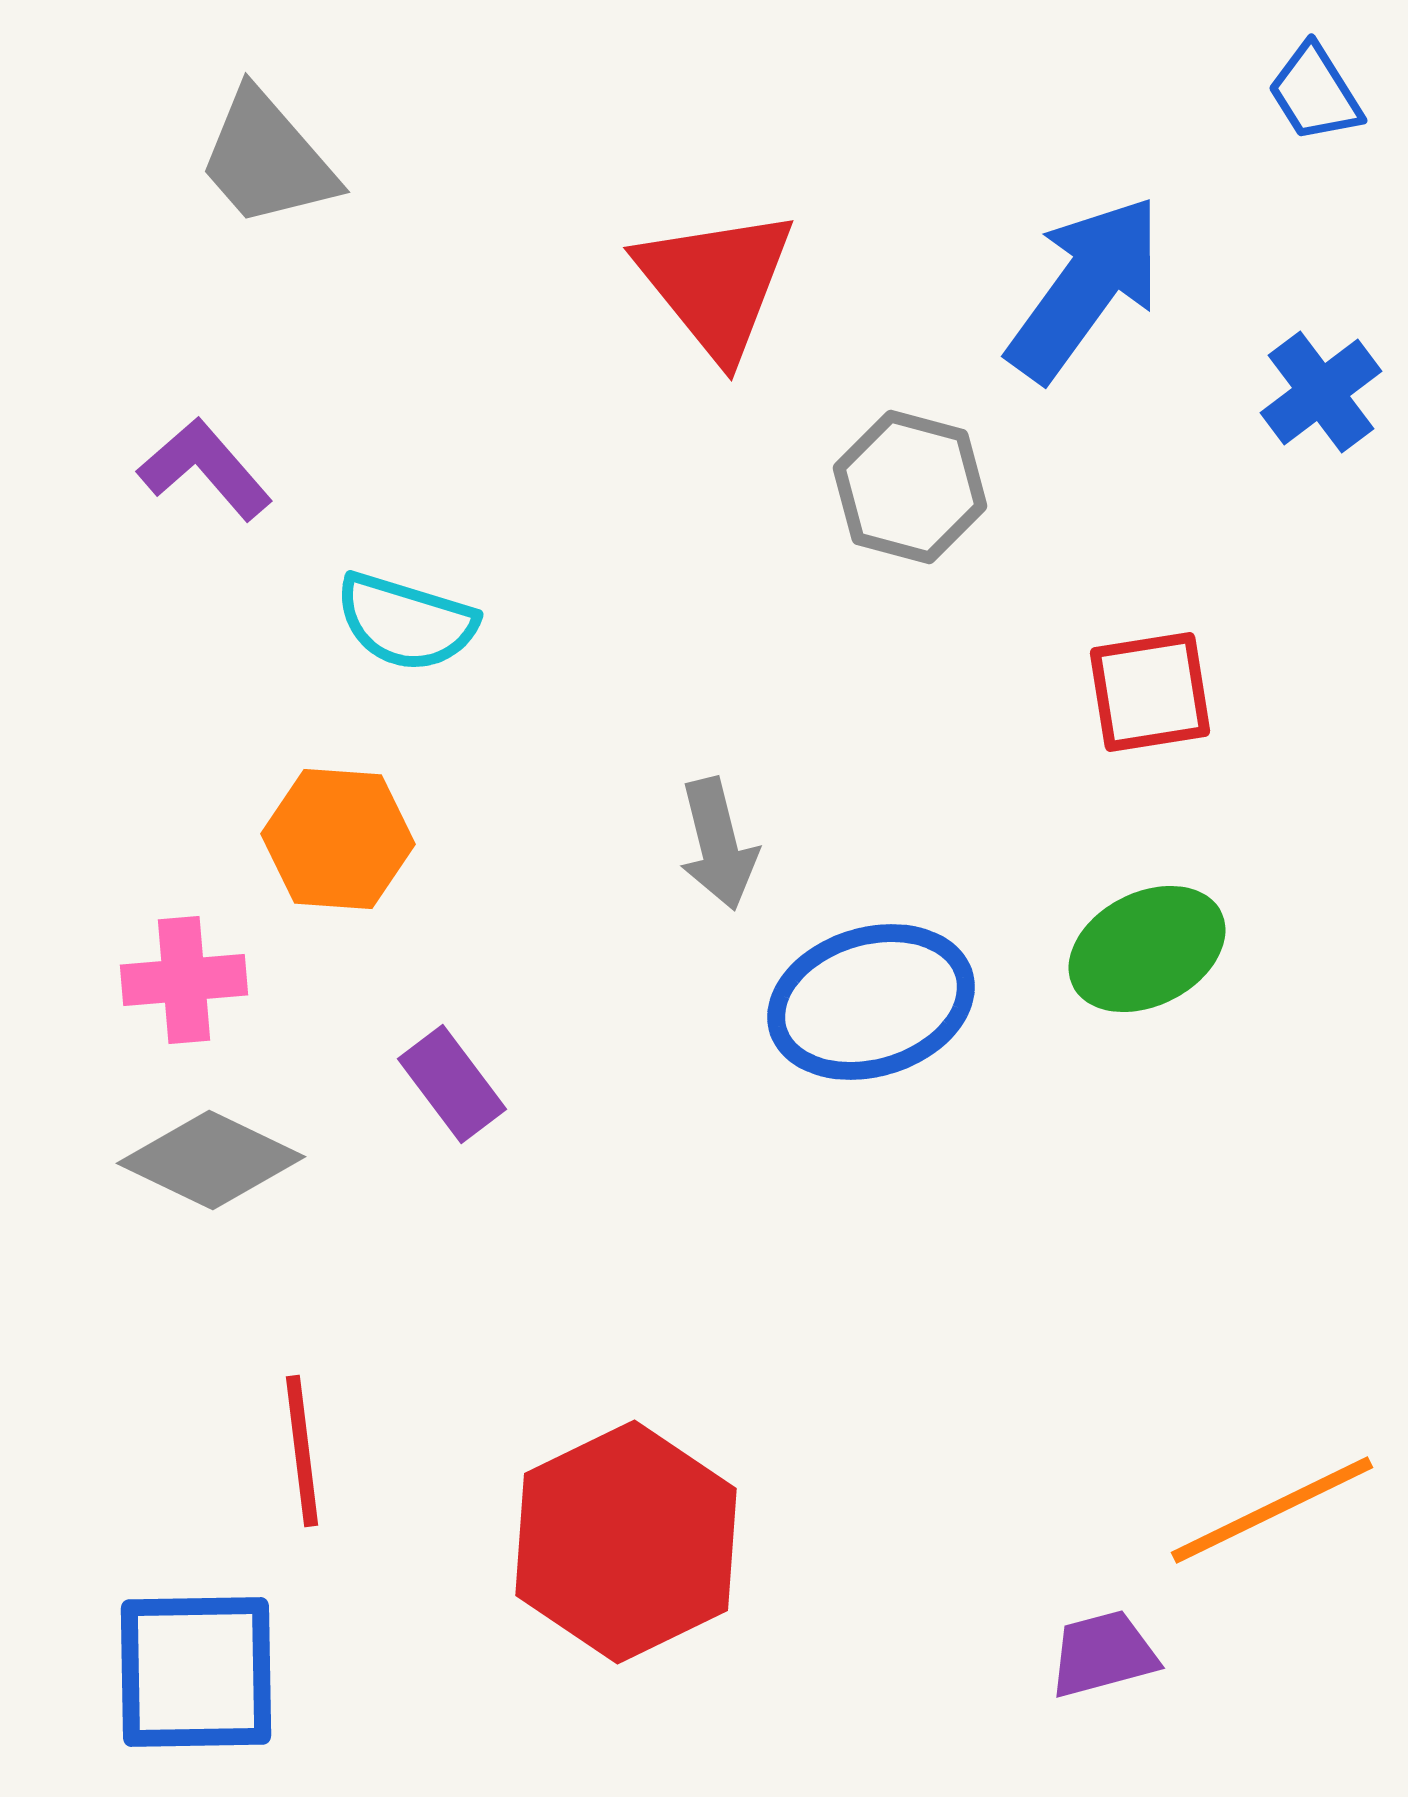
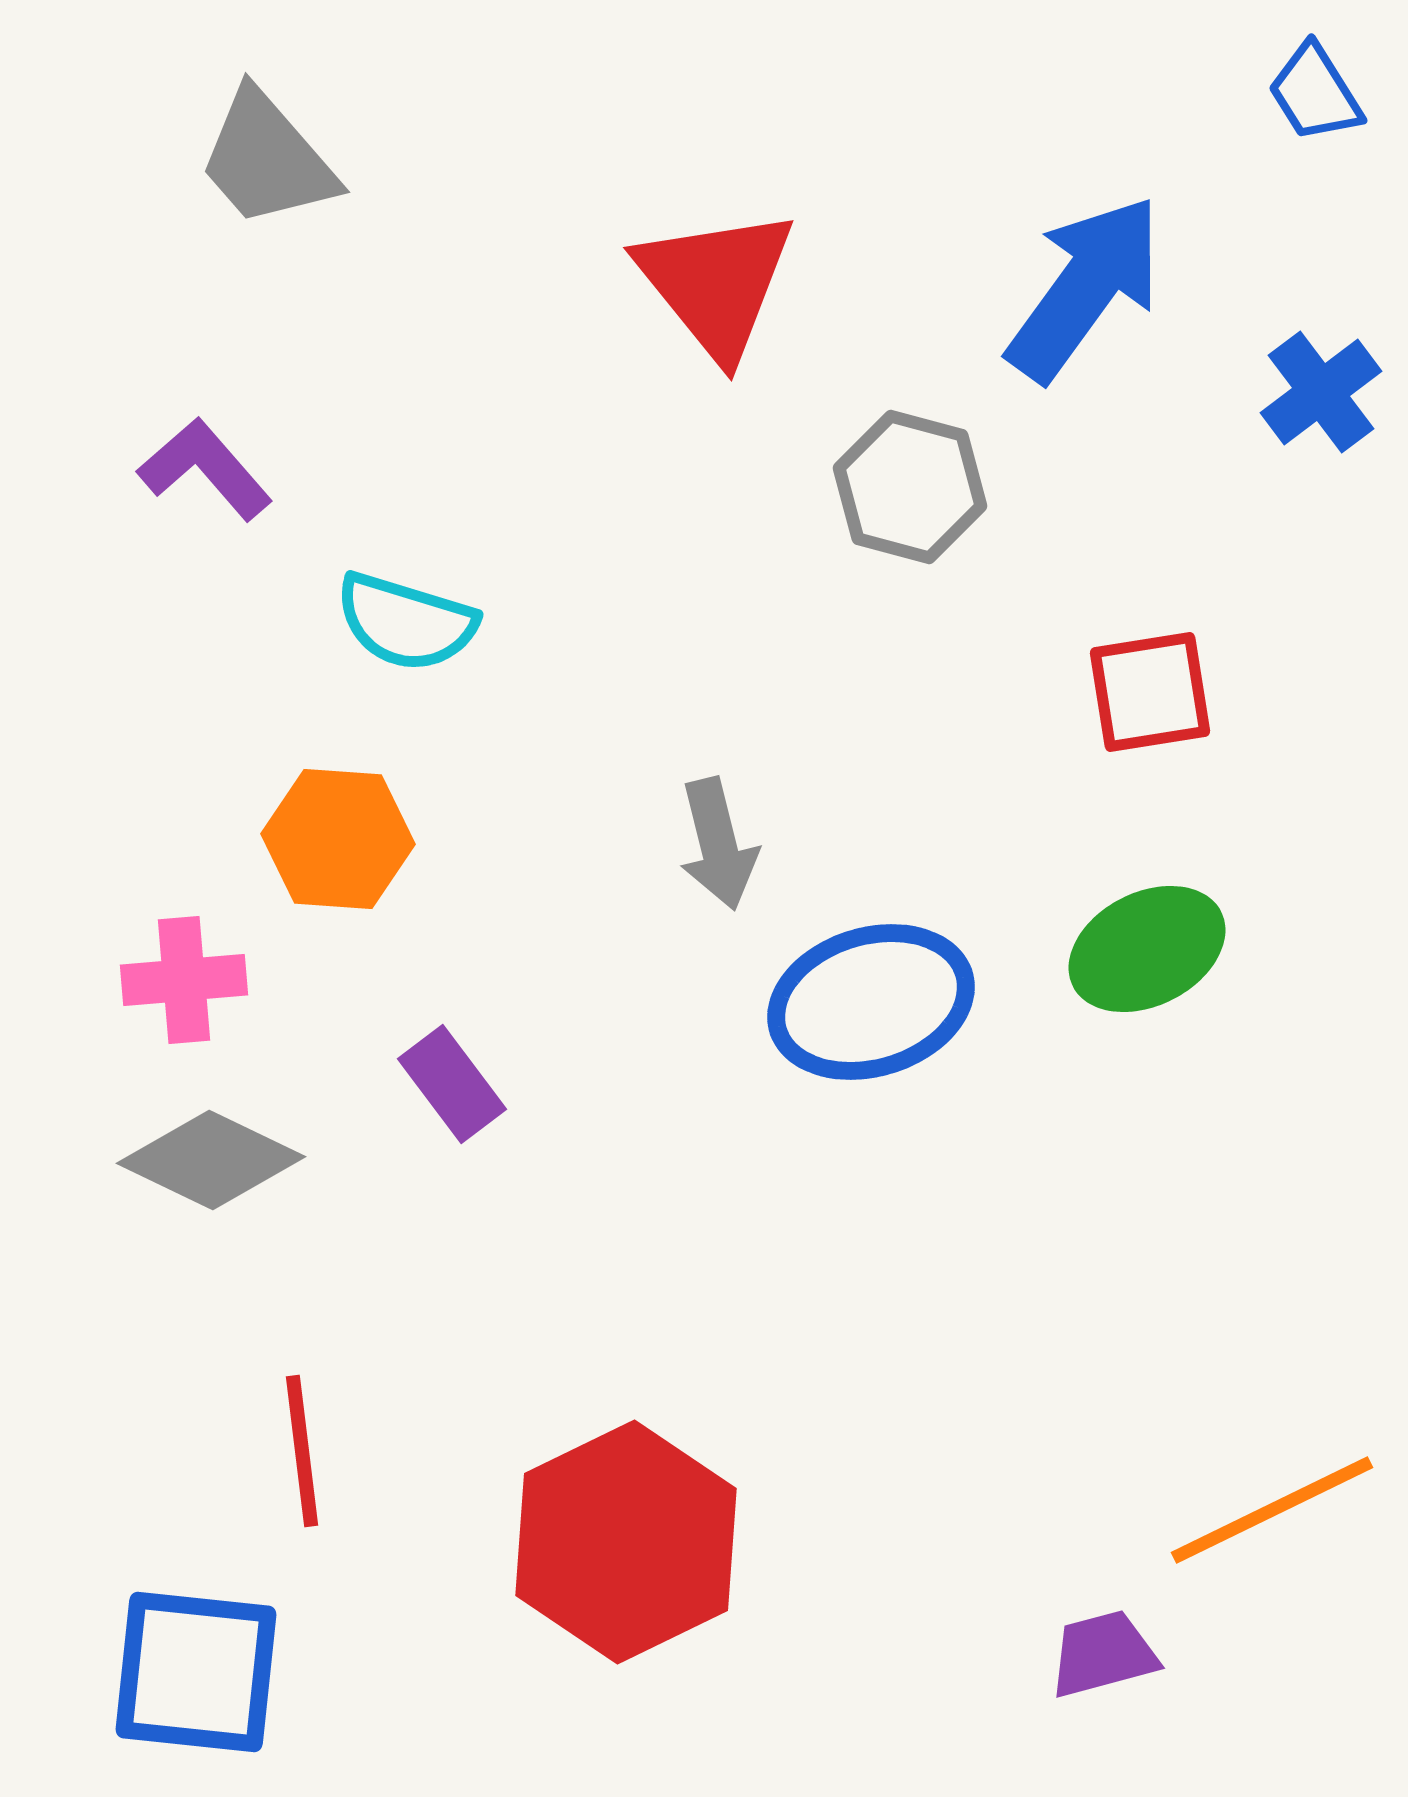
blue square: rotated 7 degrees clockwise
